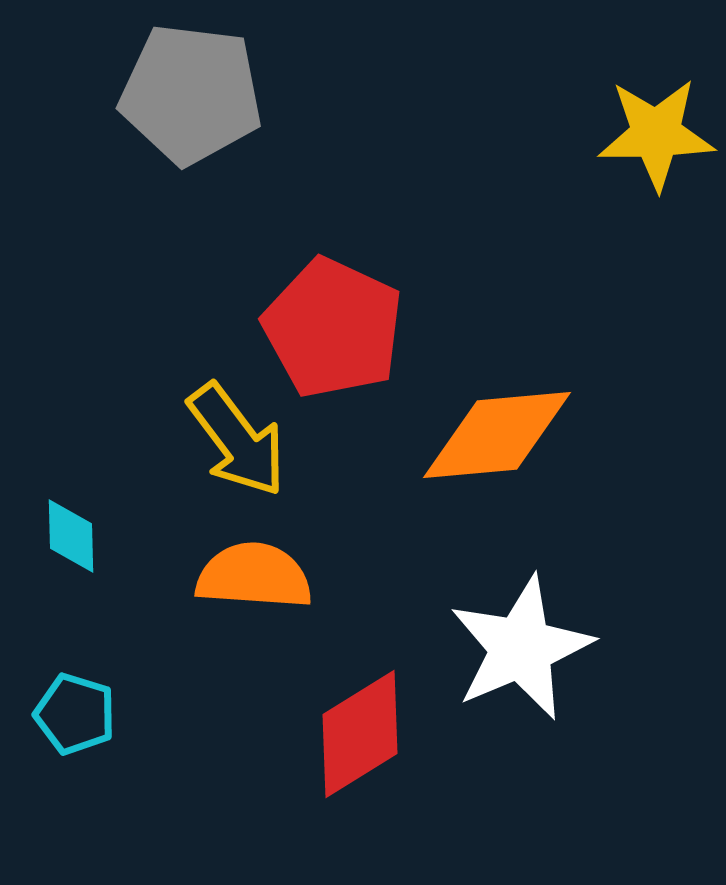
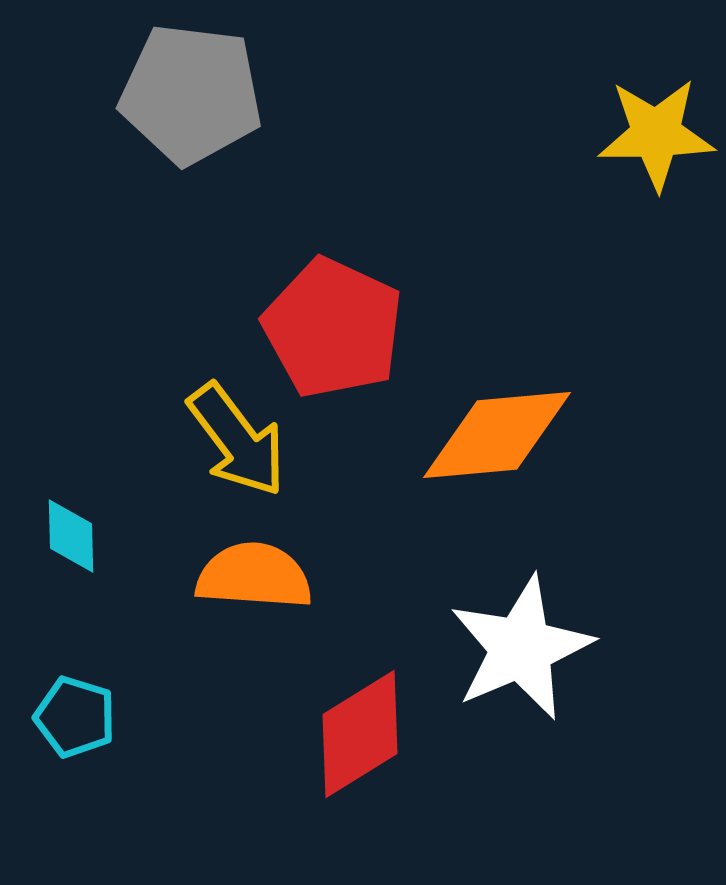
cyan pentagon: moved 3 px down
